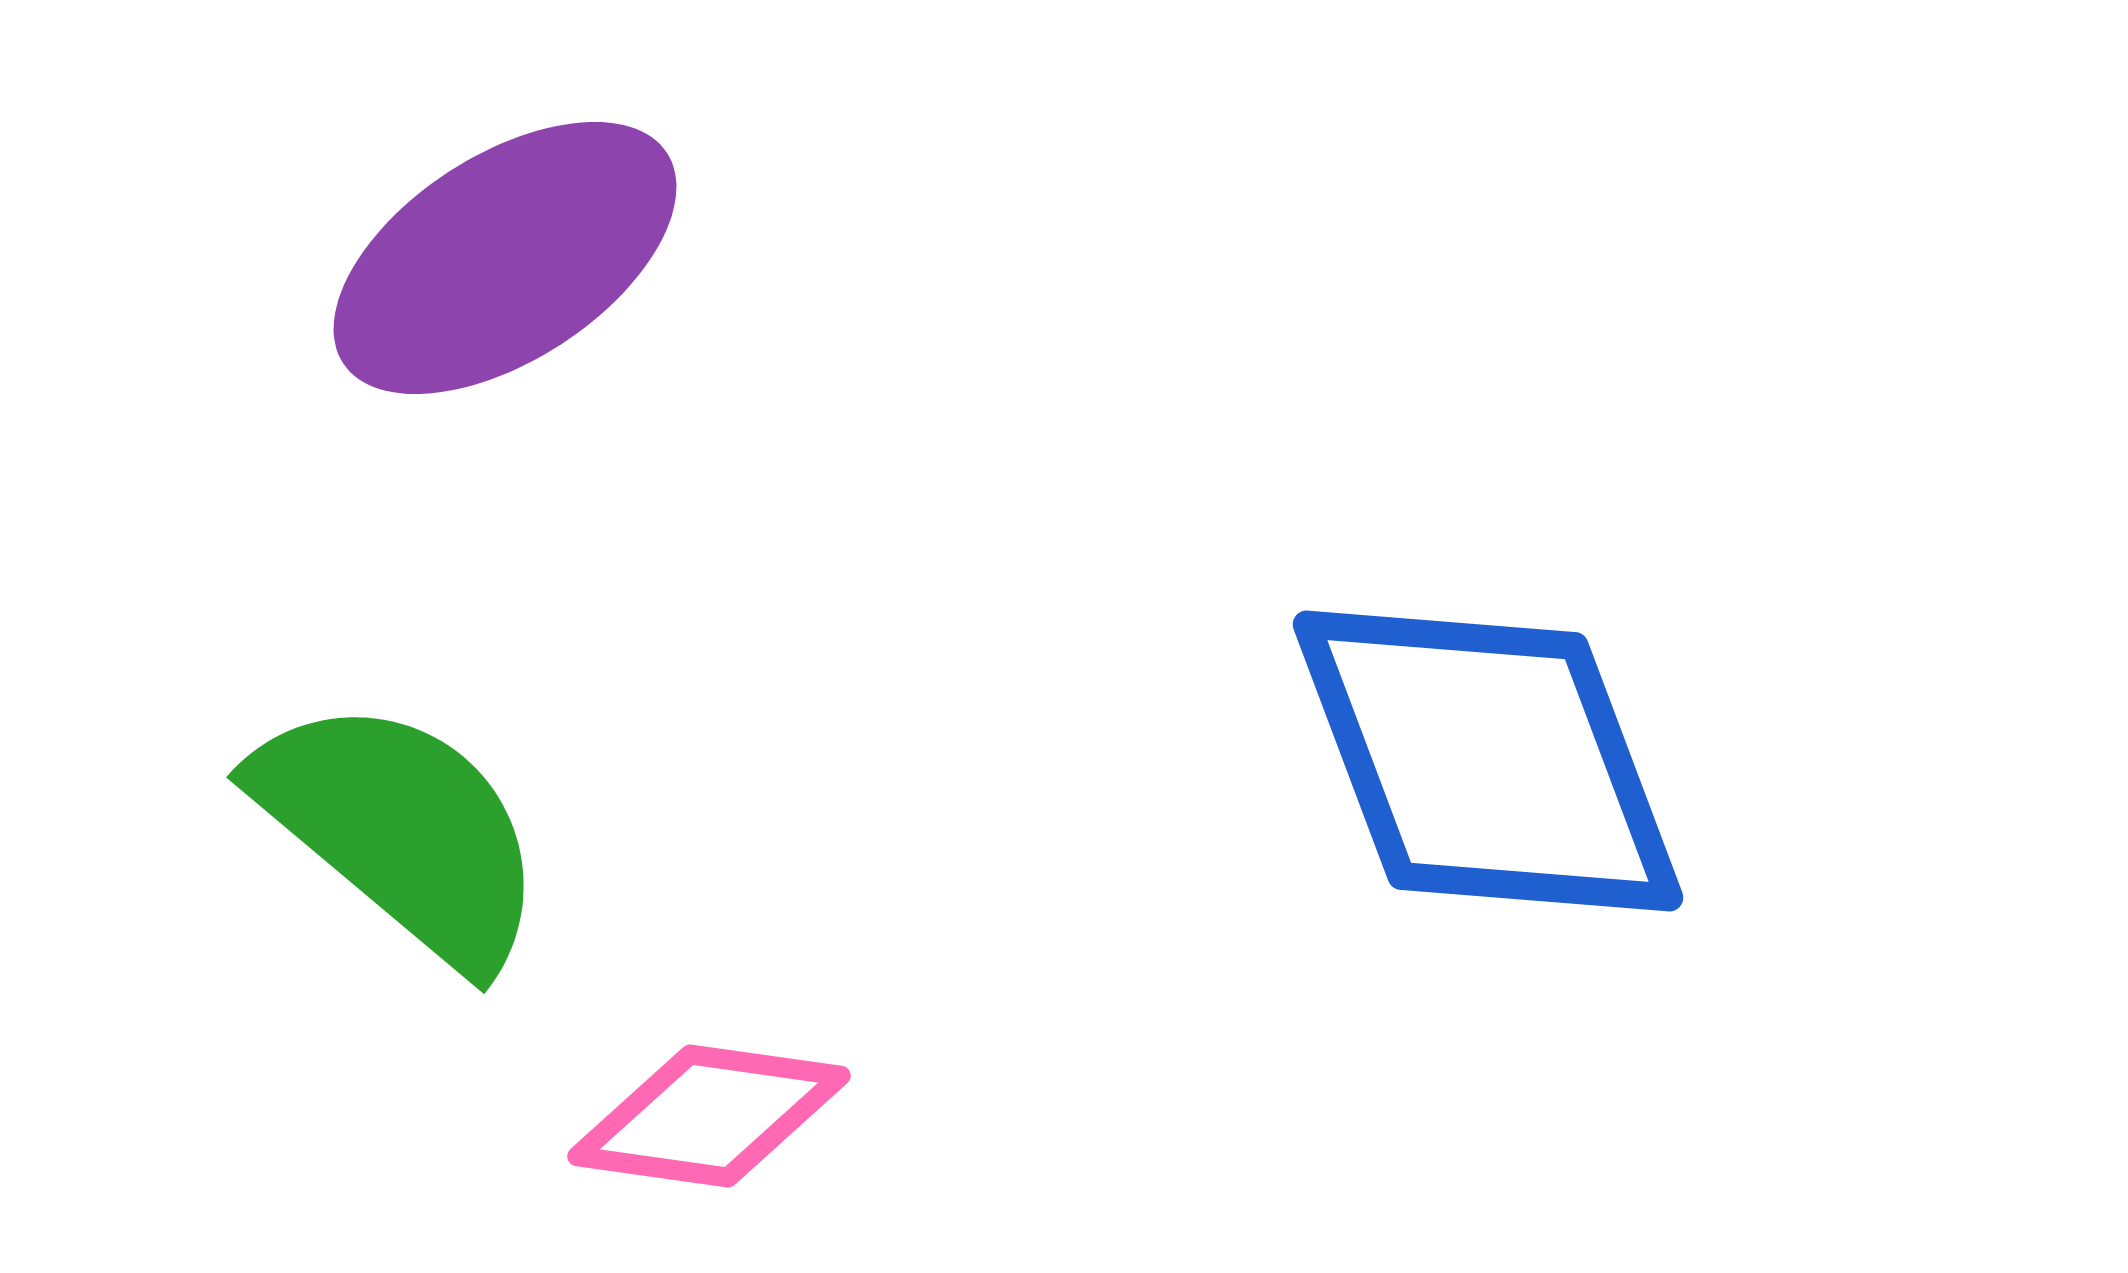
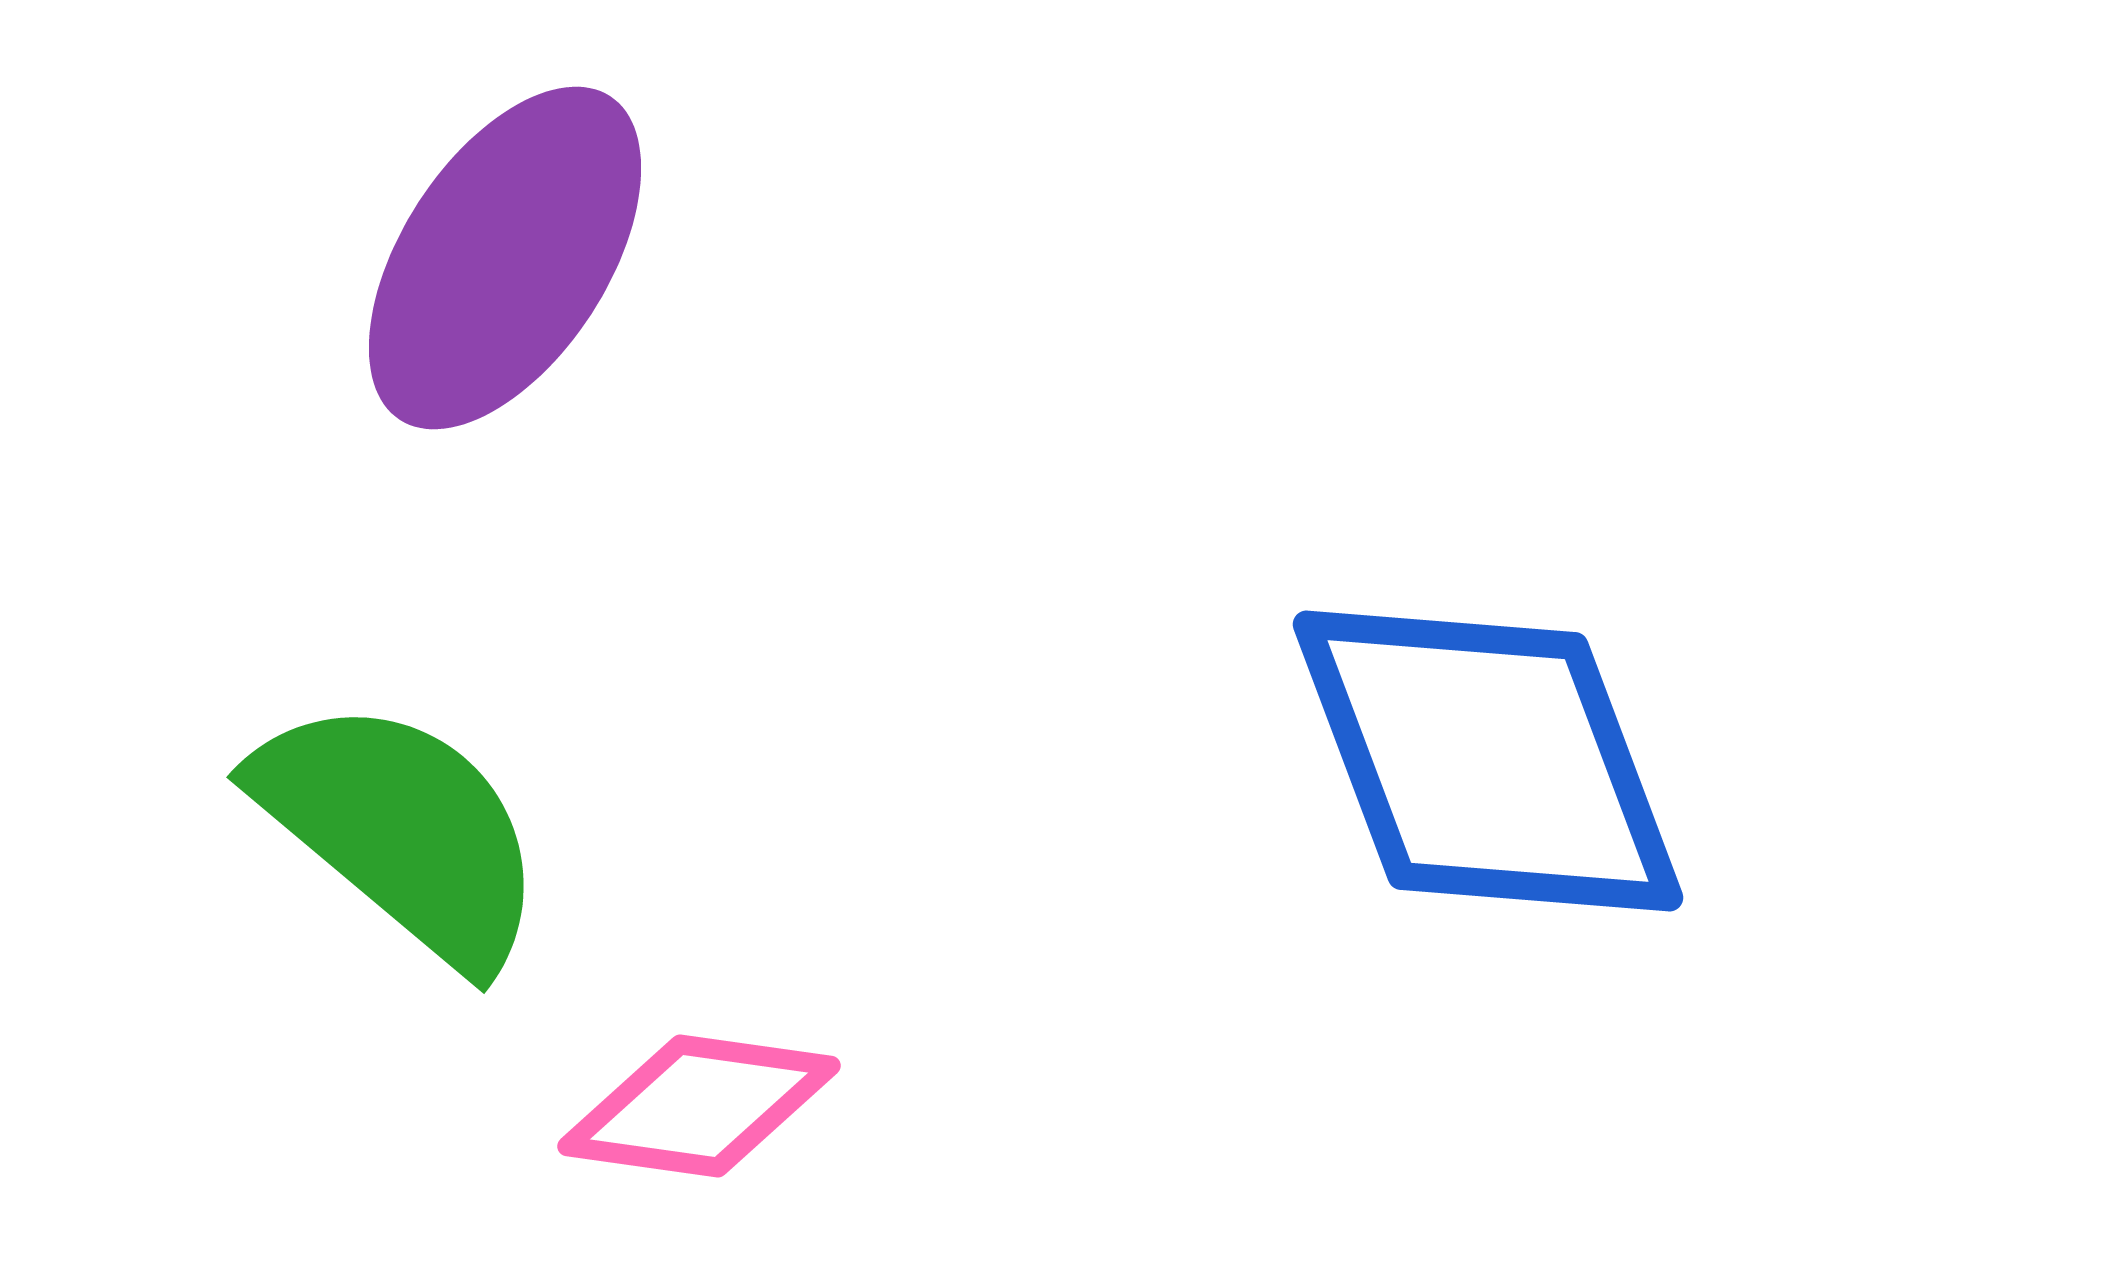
purple ellipse: rotated 24 degrees counterclockwise
pink diamond: moved 10 px left, 10 px up
